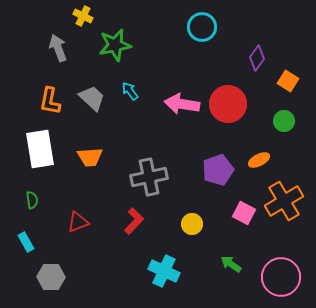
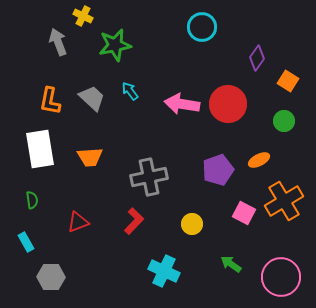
gray arrow: moved 6 px up
